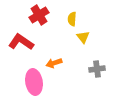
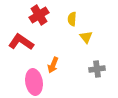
yellow triangle: moved 3 px right
orange arrow: moved 1 px left, 2 px down; rotated 49 degrees counterclockwise
